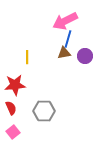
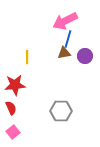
gray hexagon: moved 17 px right
